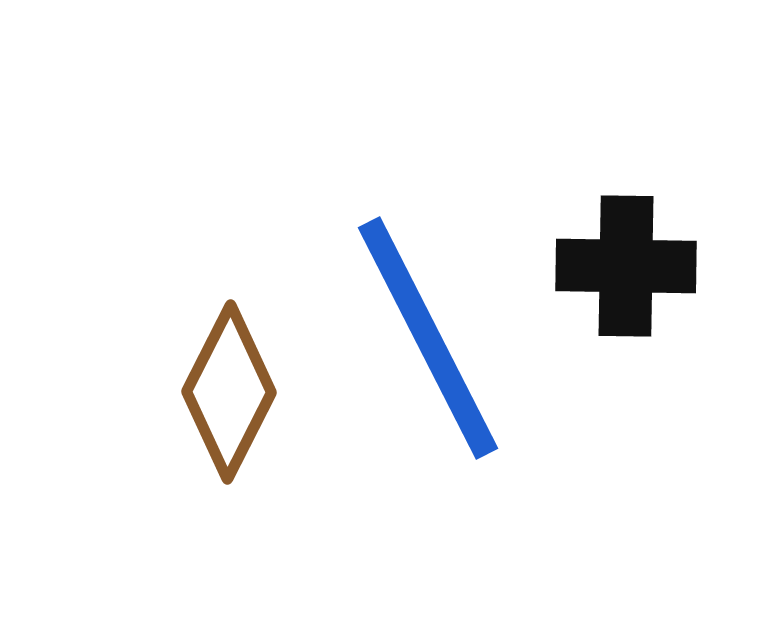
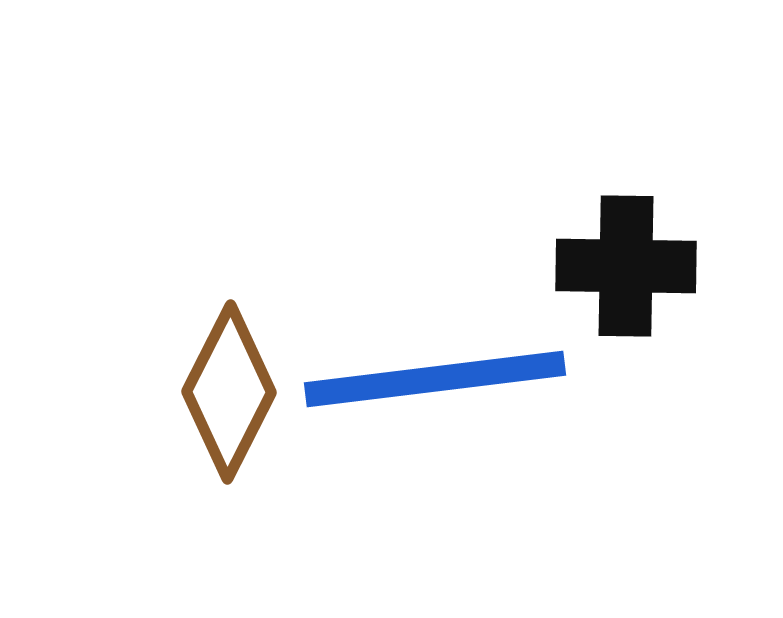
blue line: moved 7 px right, 41 px down; rotated 70 degrees counterclockwise
